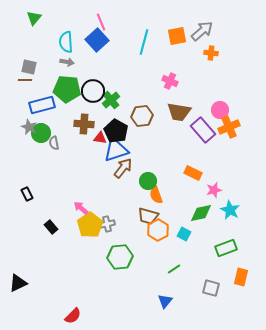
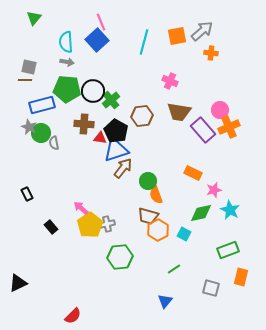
green rectangle at (226, 248): moved 2 px right, 2 px down
